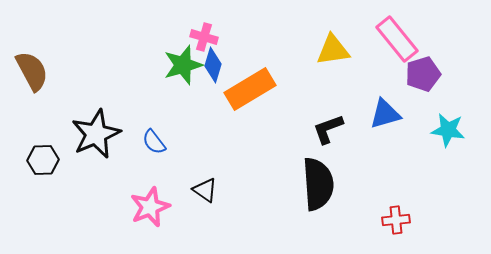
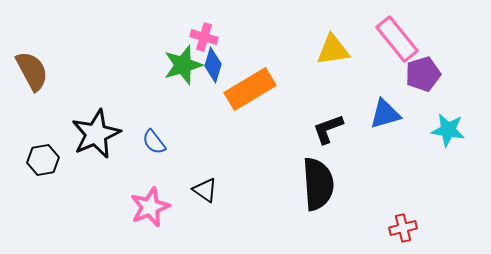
black hexagon: rotated 8 degrees counterclockwise
red cross: moved 7 px right, 8 px down; rotated 8 degrees counterclockwise
